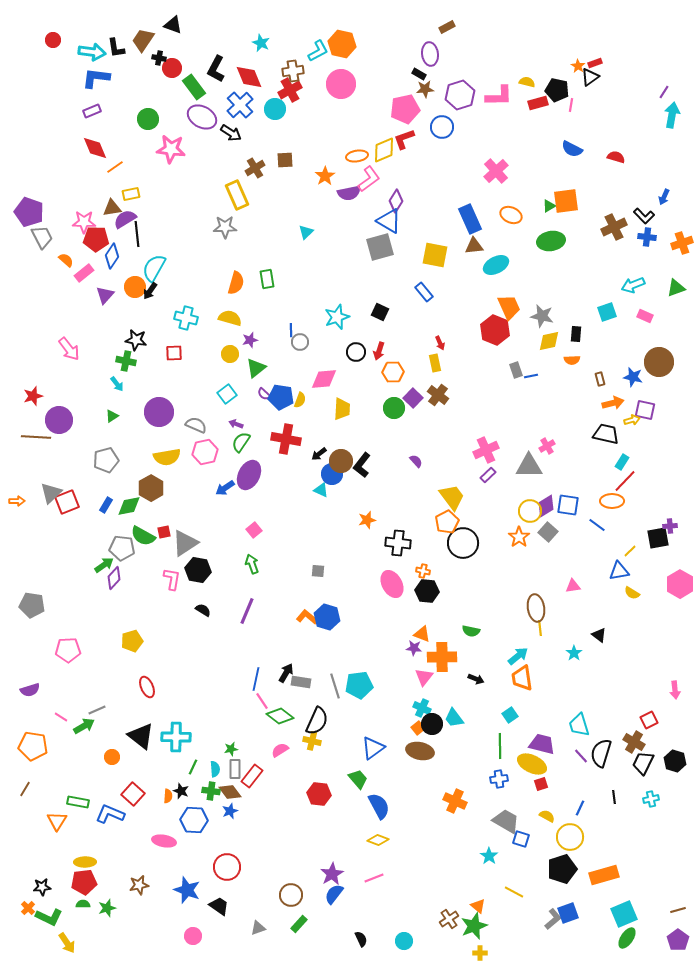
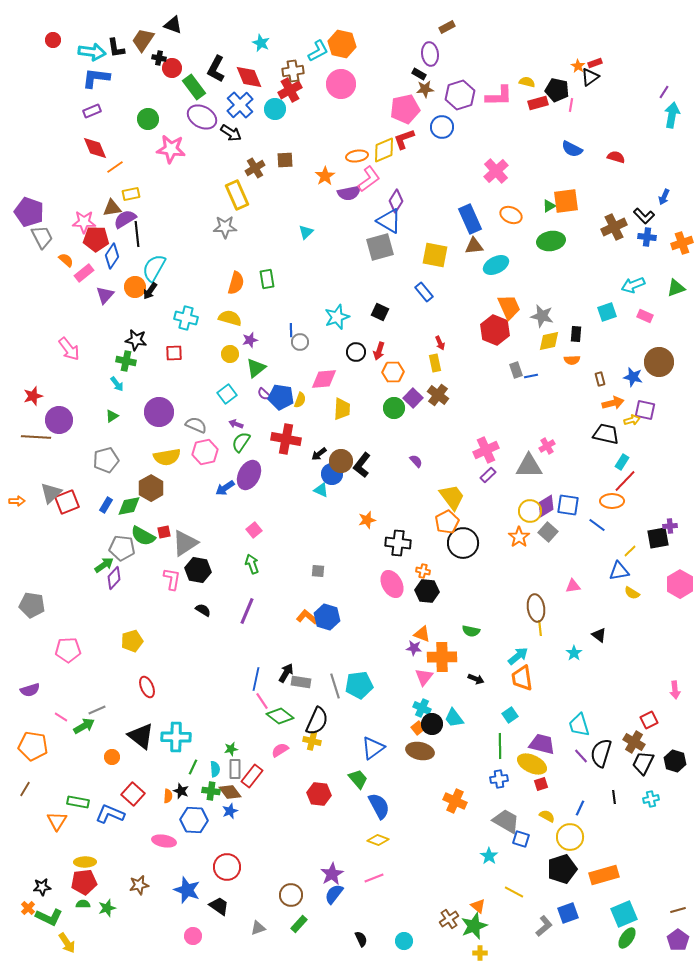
gray L-shape at (553, 919): moved 9 px left, 7 px down
